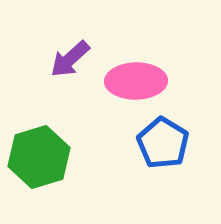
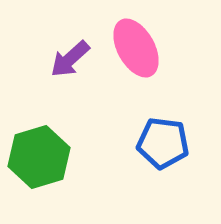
pink ellipse: moved 33 px up; rotated 62 degrees clockwise
blue pentagon: rotated 24 degrees counterclockwise
